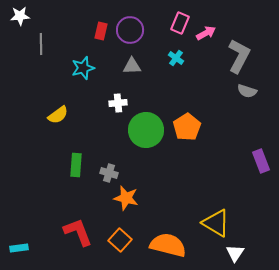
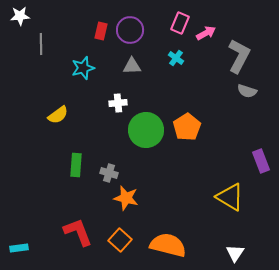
yellow triangle: moved 14 px right, 26 px up
